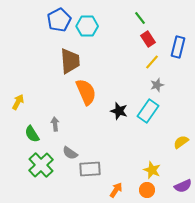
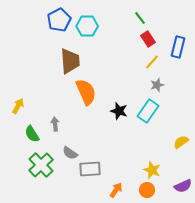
yellow arrow: moved 4 px down
